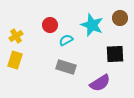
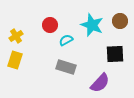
brown circle: moved 3 px down
purple semicircle: rotated 15 degrees counterclockwise
